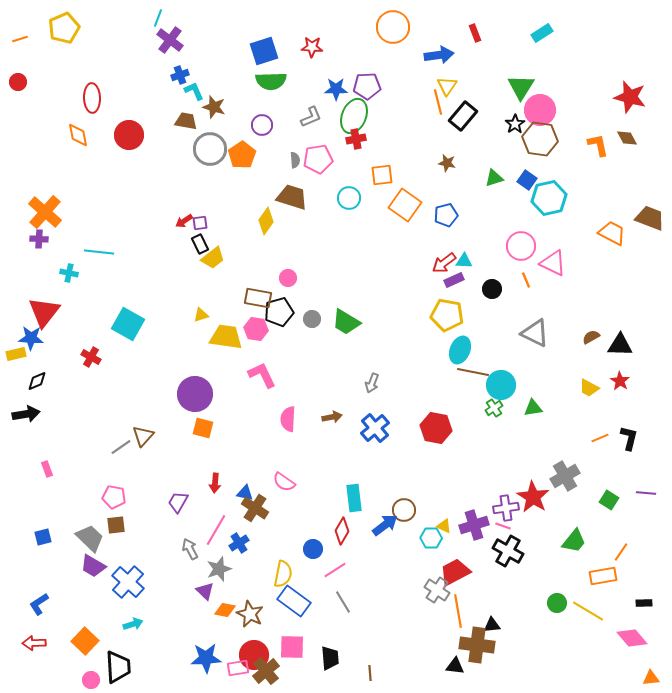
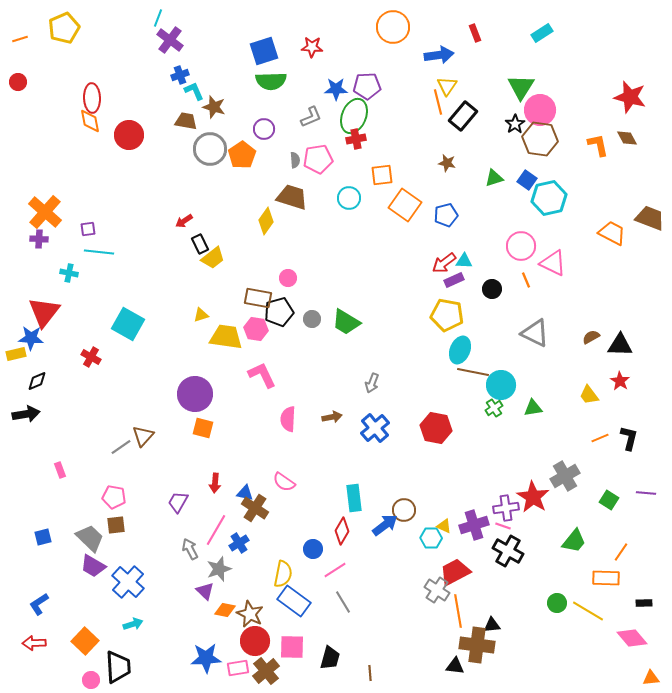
purple circle at (262, 125): moved 2 px right, 4 px down
orange diamond at (78, 135): moved 12 px right, 14 px up
purple square at (200, 223): moved 112 px left, 6 px down
yellow trapezoid at (589, 388): moved 7 px down; rotated 25 degrees clockwise
pink rectangle at (47, 469): moved 13 px right, 1 px down
orange rectangle at (603, 576): moved 3 px right, 2 px down; rotated 12 degrees clockwise
red circle at (254, 655): moved 1 px right, 14 px up
black trapezoid at (330, 658): rotated 20 degrees clockwise
